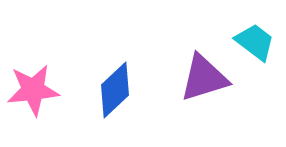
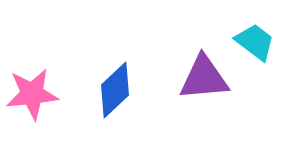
purple triangle: rotated 12 degrees clockwise
pink star: moved 1 px left, 4 px down
